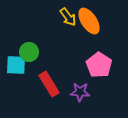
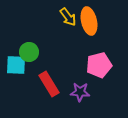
orange ellipse: rotated 20 degrees clockwise
pink pentagon: rotated 25 degrees clockwise
